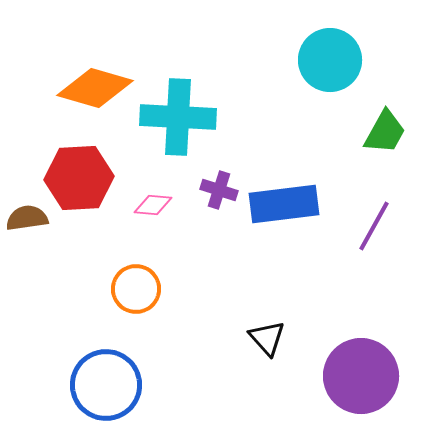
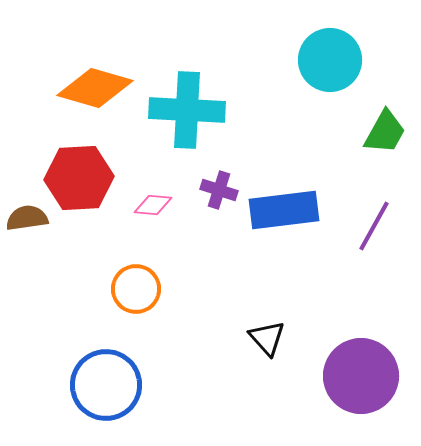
cyan cross: moved 9 px right, 7 px up
blue rectangle: moved 6 px down
